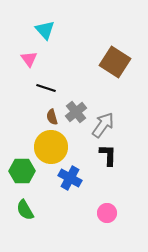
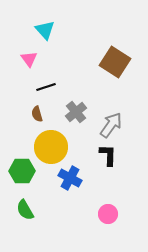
black line: moved 1 px up; rotated 36 degrees counterclockwise
brown semicircle: moved 15 px left, 3 px up
gray arrow: moved 8 px right
pink circle: moved 1 px right, 1 px down
